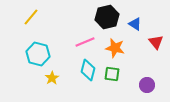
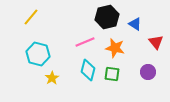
purple circle: moved 1 px right, 13 px up
